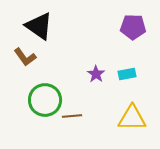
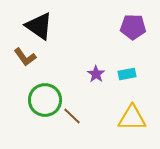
brown line: rotated 48 degrees clockwise
